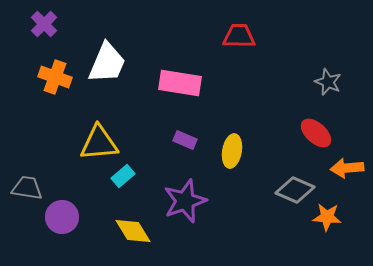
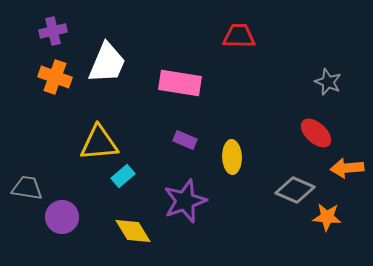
purple cross: moved 9 px right, 7 px down; rotated 32 degrees clockwise
yellow ellipse: moved 6 px down; rotated 12 degrees counterclockwise
